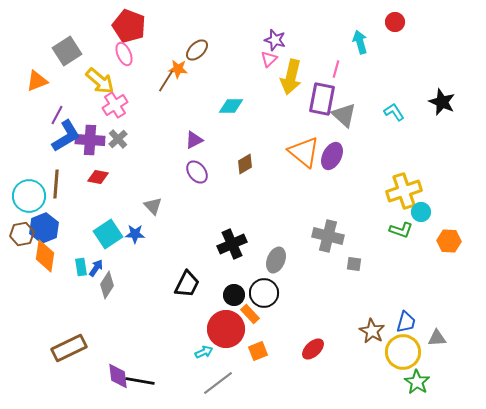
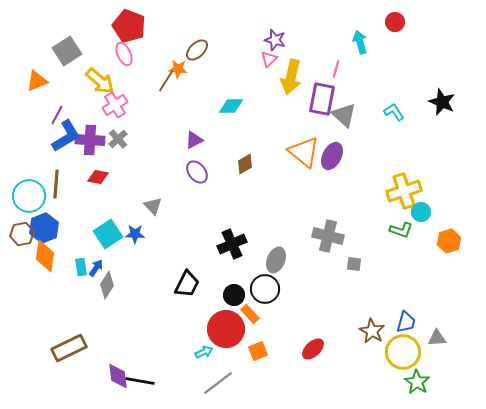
orange hexagon at (449, 241): rotated 20 degrees counterclockwise
black circle at (264, 293): moved 1 px right, 4 px up
